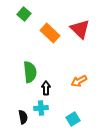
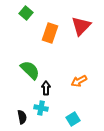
green square: moved 2 px right, 1 px up
red triangle: moved 1 px right, 3 px up; rotated 30 degrees clockwise
orange rectangle: rotated 66 degrees clockwise
green semicircle: moved 2 px up; rotated 40 degrees counterclockwise
cyan cross: rotated 16 degrees clockwise
black semicircle: moved 1 px left
